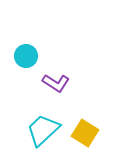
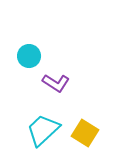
cyan circle: moved 3 px right
